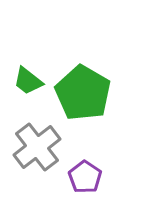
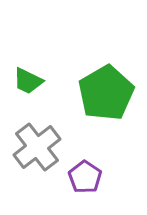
green trapezoid: rotated 12 degrees counterclockwise
green pentagon: moved 23 px right; rotated 12 degrees clockwise
